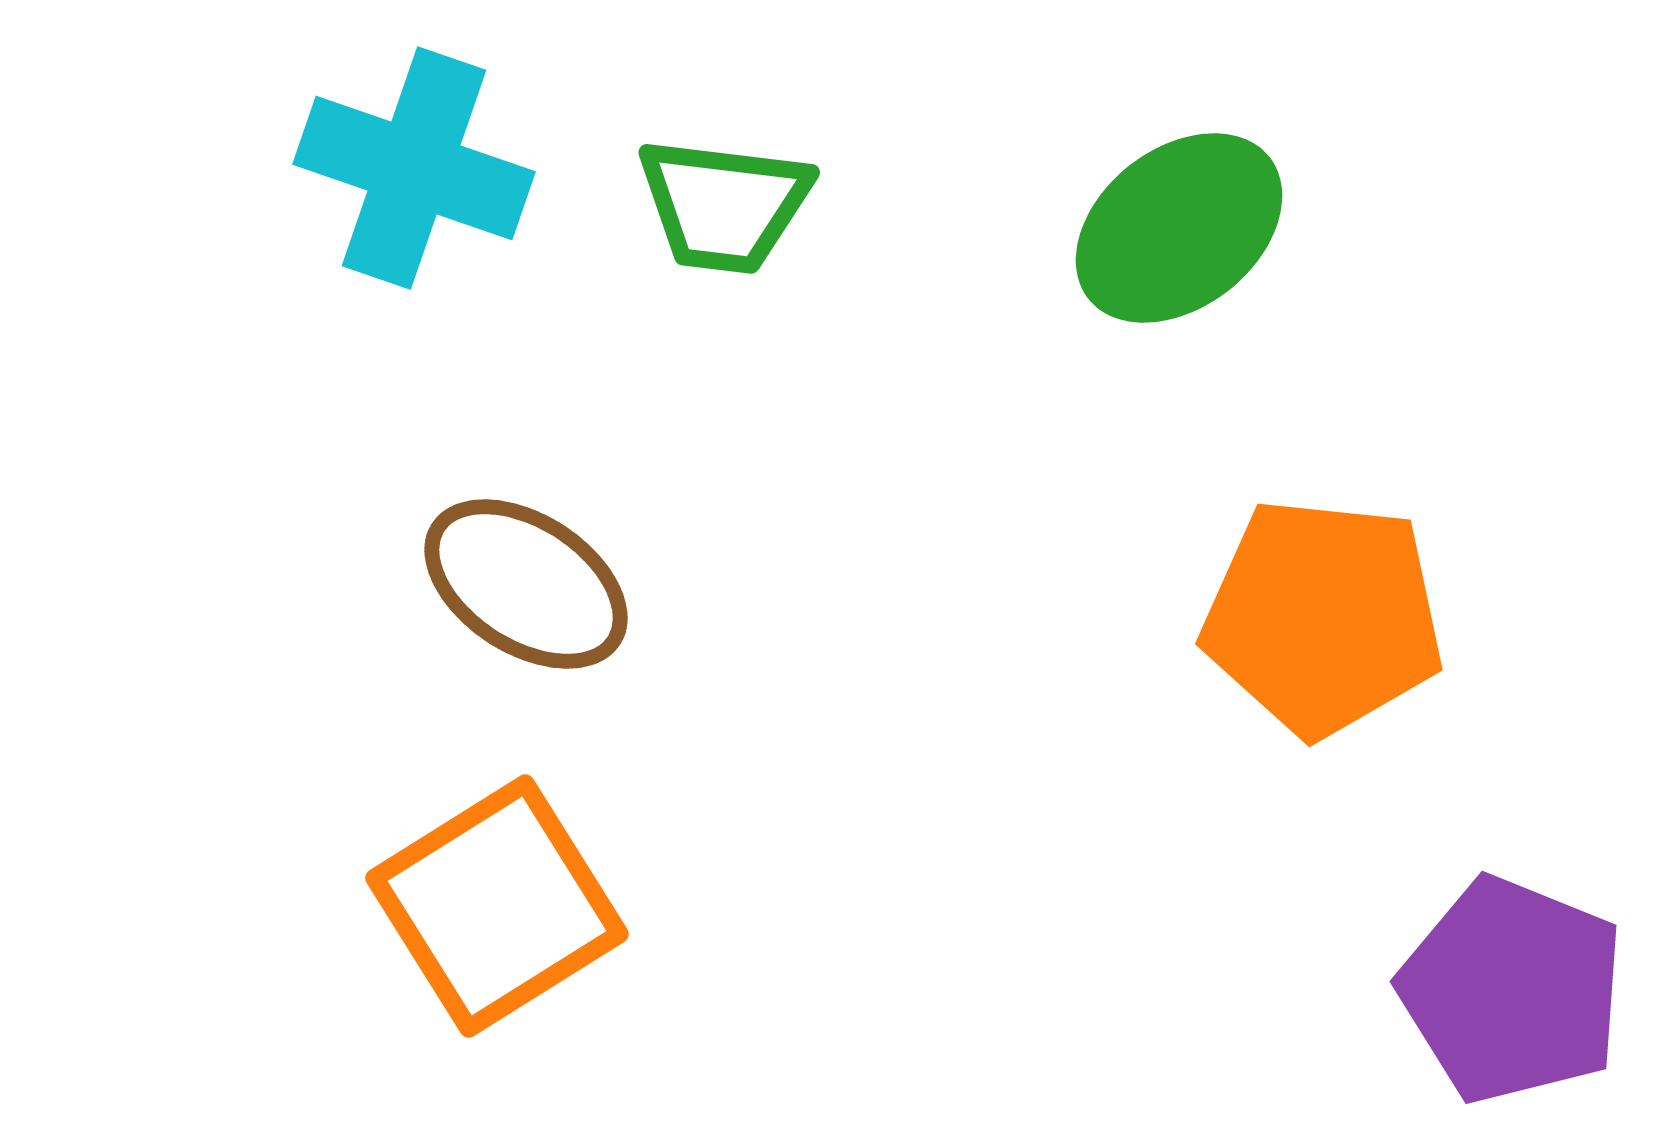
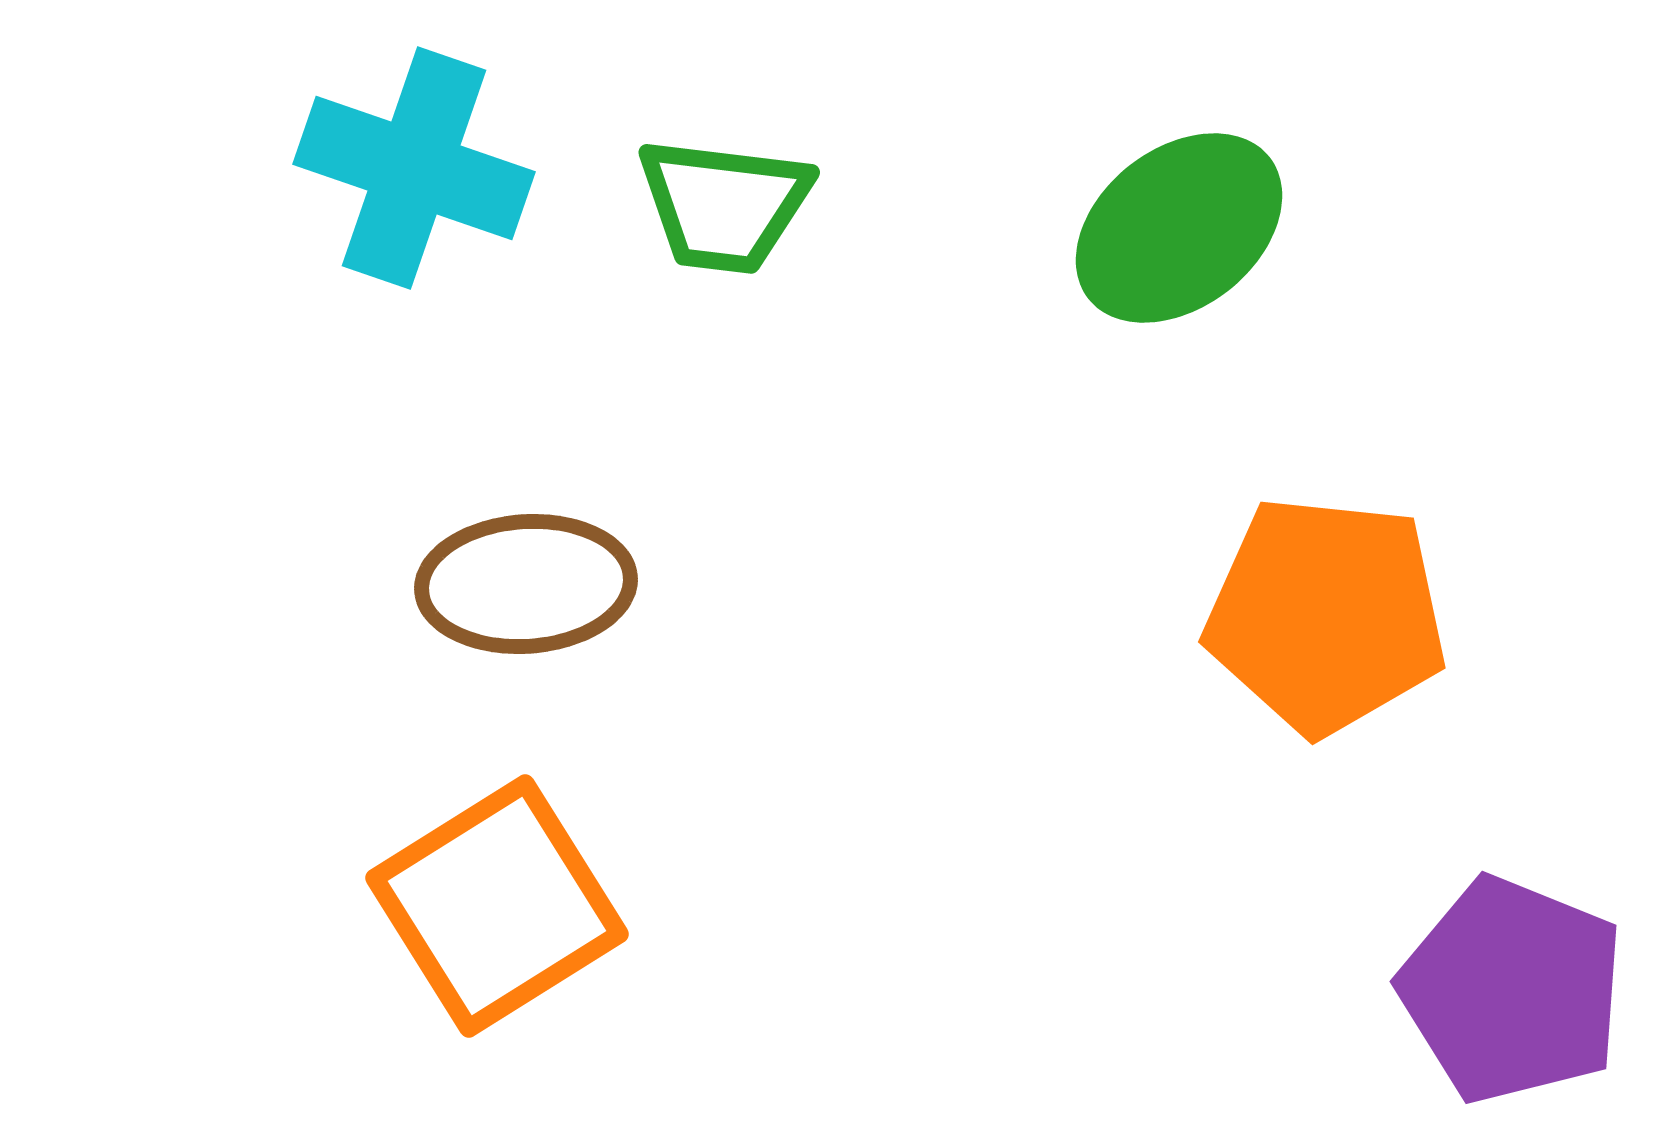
brown ellipse: rotated 37 degrees counterclockwise
orange pentagon: moved 3 px right, 2 px up
